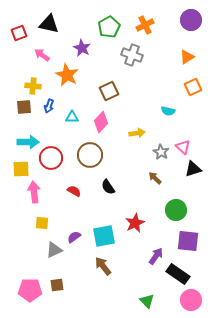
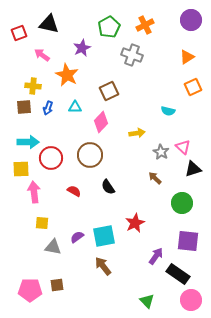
purple star at (82, 48): rotated 18 degrees clockwise
blue arrow at (49, 106): moved 1 px left, 2 px down
cyan triangle at (72, 117): moved 3 px right, 10 px up
green circle at (176, 210): moved 6 px right, 7 px up
purple semicircle at (74, 237): moved 3 px right
gray triangle at (54, 250): moved 1 px left, 3 px up; rotated 36 degrees clockwise
